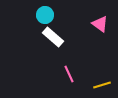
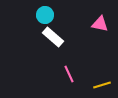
pink triangle: rotated 24 degrees counterclockwise
